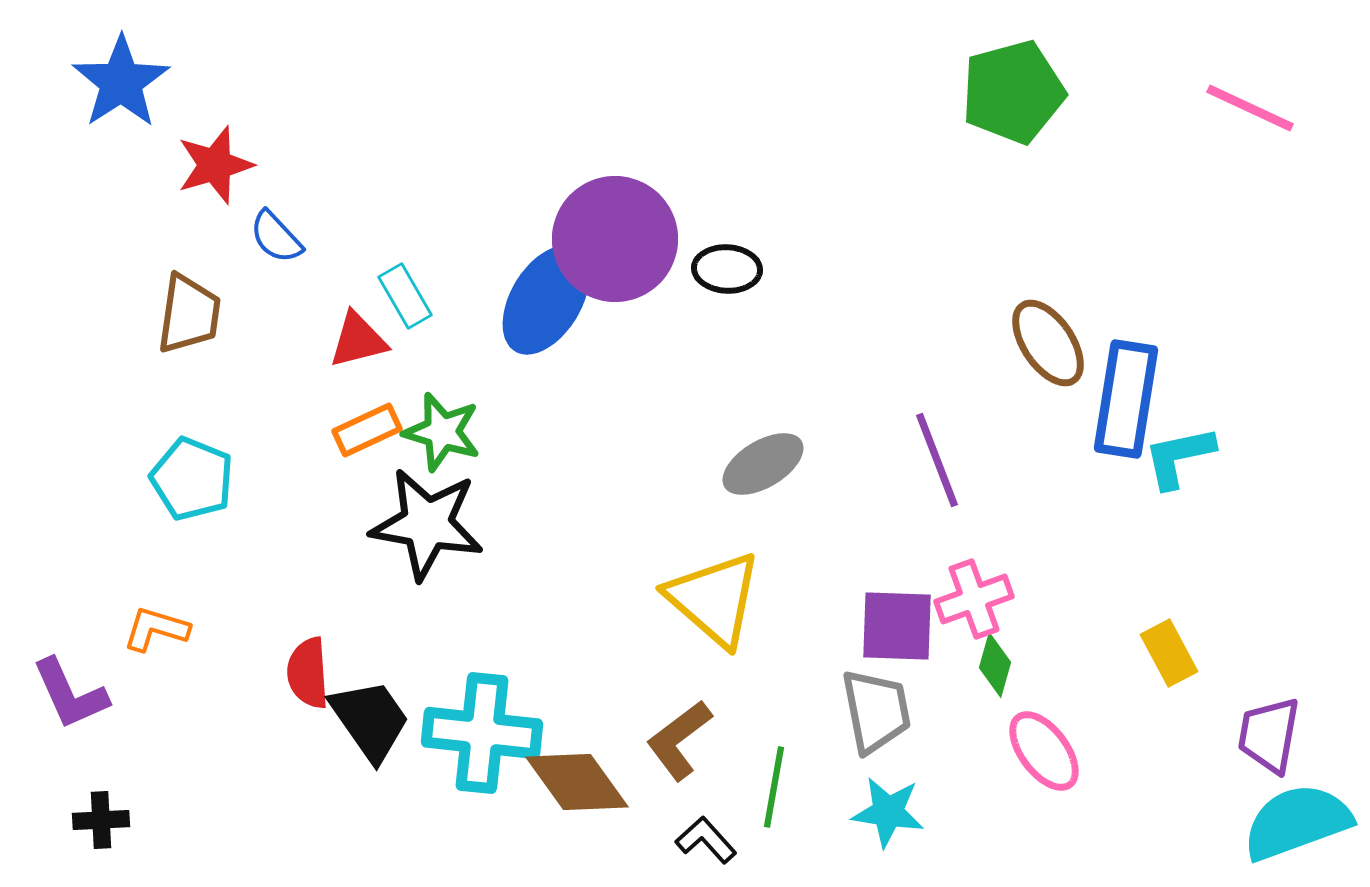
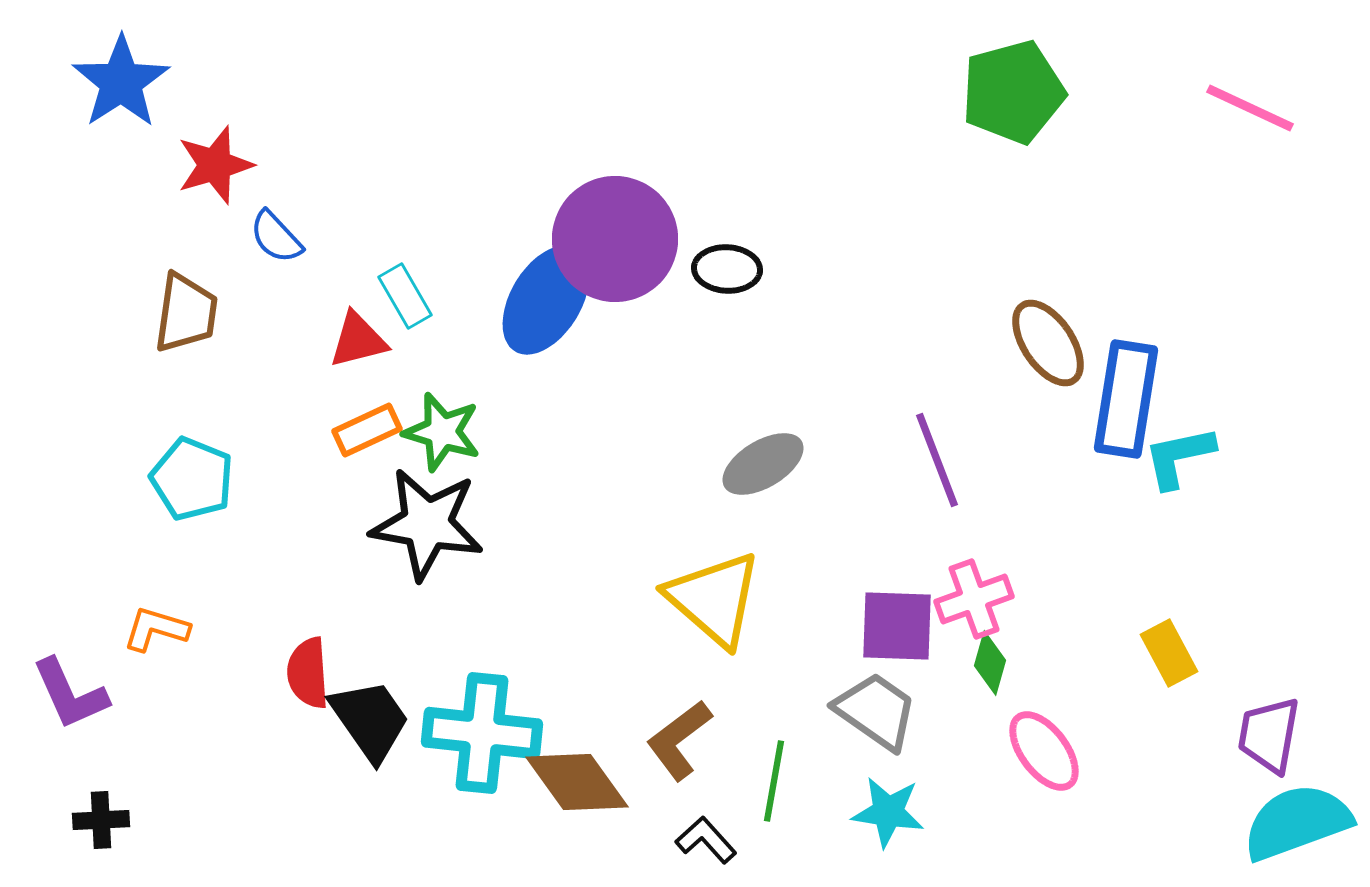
brown trapezoid: moved 3 px left, 1 px up
green diamond: moved 5 px left, 2 px up
gray trapezoid: rotated 44 degrees counterclockwise
green line: moved 6 px up
